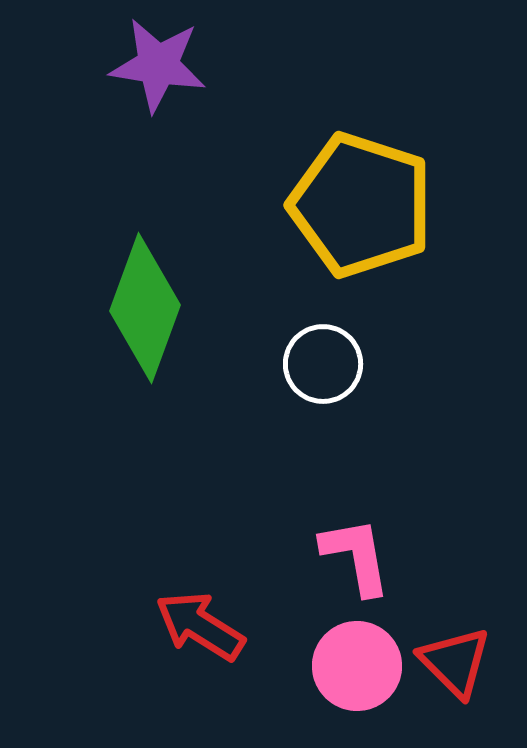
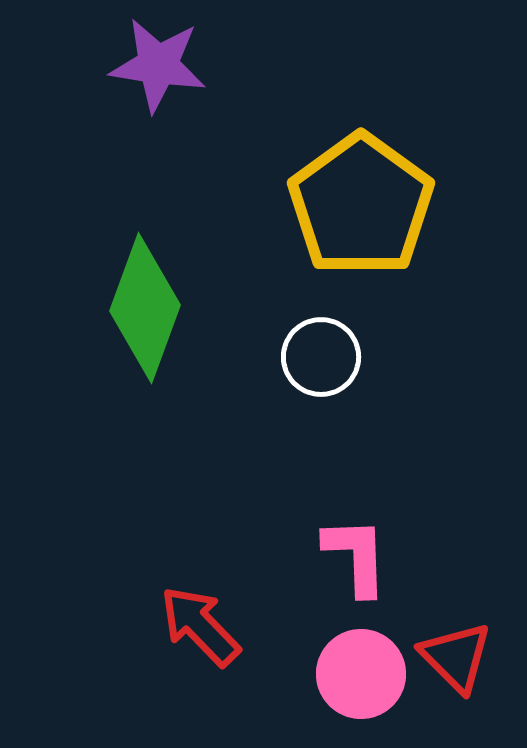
yellow pentagon: rotated 18 degrees clockwise
white circle: moved 2 px left, 7 px up
pink L-shape: rotated 8 degrees clockwise
red arrow: rotated 14 degrees clockwise
red triangle: moved 1 px right, 5 px up
pink circle: moved 4 px right, 8 px down
